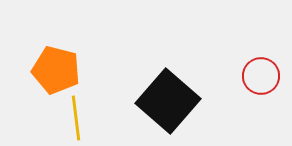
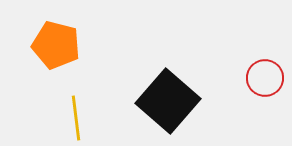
orange pentagon: moved 25 px up
red circle: moved 4 px right, 2 px down
